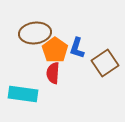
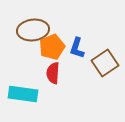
brown ellipse: moved 2 px left, 3 px up
orange pentagon: moved 3 px left, 3 px up; rotated 15 degrees clockwise
